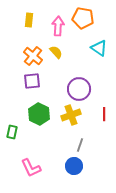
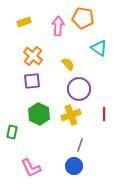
yellow rectangle: moved 5 px left, 2 px down; rotated 64 degrees clockwise
yellow semicircle: moved 12 px right, 12 px down
